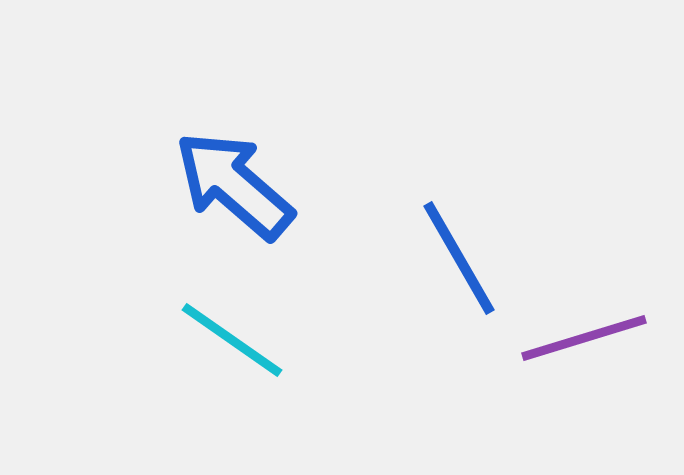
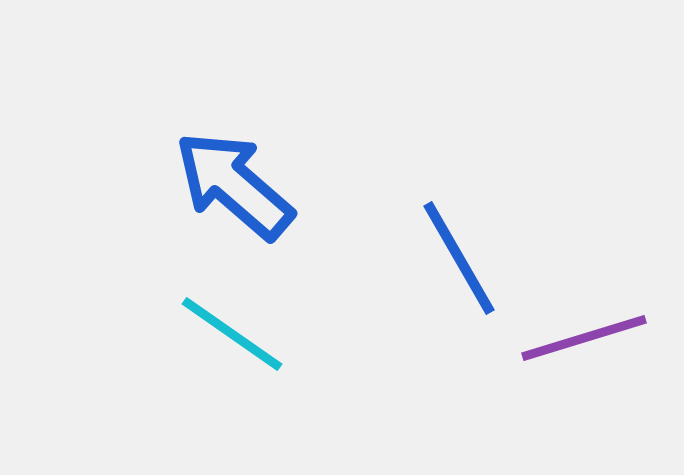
cyan line: moved 6 px up
